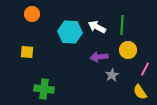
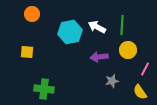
cyan hexagon: rotated 15 degrees counterclockwise
gray star: moved 6 px down; rotated 16 degrees clockwise
